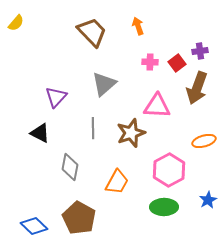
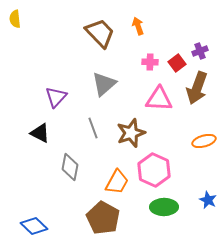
yellow semicircle: moved 1 px left, 4 px up; rotated 132 degrees clockwise
brown trapezoid: moved 8 px right, 1 px down
purple cross: rotated 14 degrees counterclockwise
pink triangle: moved 2 px right, 7 px up
gray line: rotated 20 degrees counterclockwise
pink hexagon: moved 15 px left; rotated 8 degrees counterclockwise
blue star: rotated 18 degrees counterclockwise
brown pentagon: moved 24 px right
